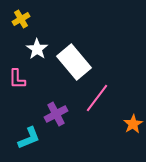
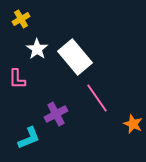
white rectangle: moved 1 px right, 5 px up
pink line: rotated 72 degrees counterclockwise
orange star: rotated 18 degrees counterclockwise
